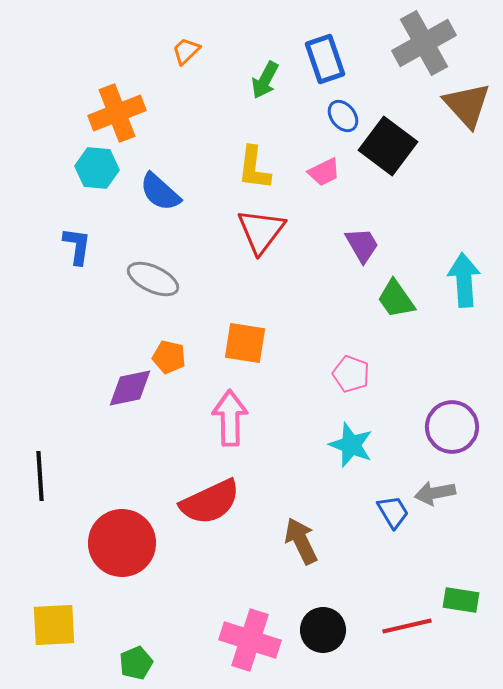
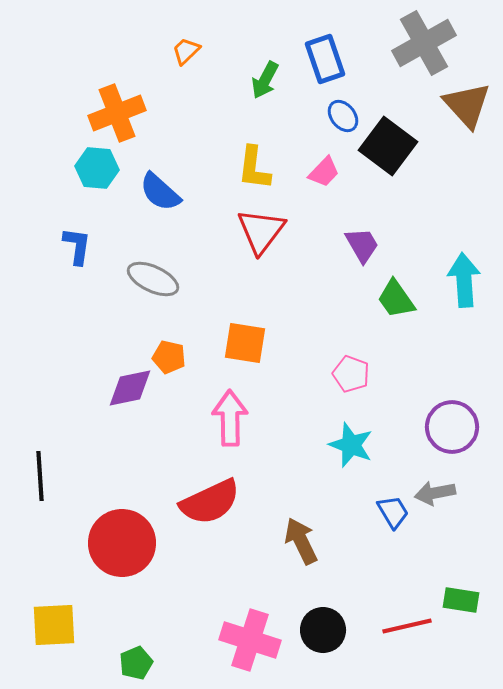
pink trapezoid: rotated 20 degrees counterclockwise
